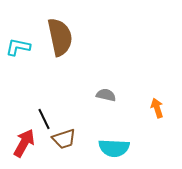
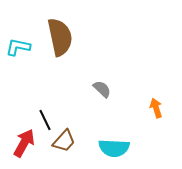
gray semicircle: moved 4 px left, 6 px up; rotated 30 degrees clockwise
orange arrow: moved 1 px left
black line: moved 1 px right, 1 px down
brown trapezoid: moved 2 px down; rotated 30 degrees counterclockwise
